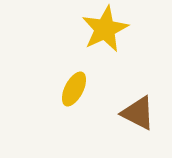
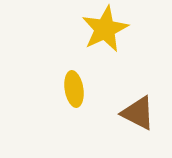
yellow ellipse: rotated 36 degrees counterclockwise
